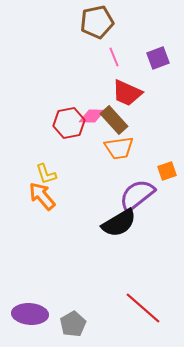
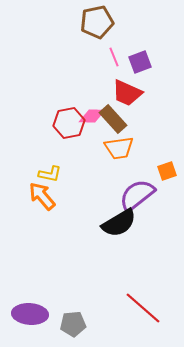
purple square: moved 18 px left, 4 px down
brown rectangle: moved 1 px left, 1 px up
yellow L-shape: moved 4 px right; rotated 60 degrees counterclockwise
gray pentagon: rotated 25 degrees clockwise
